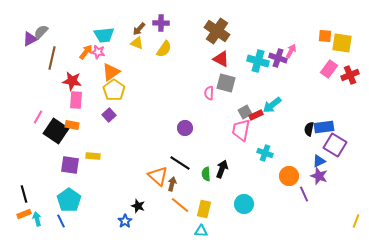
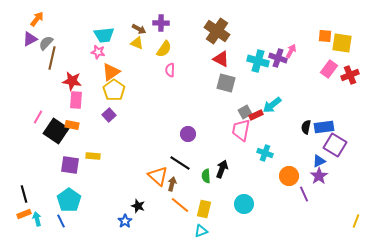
brown arrow at (139, 29): rotated 104 degrees counterclockwise
gray semicircle at (41, 32): moved 5 px right, 11 px down
orange arrow at (86, 52): moved 49 px left, 33 px up
pink semicircle at (209, 93): moved 39 px left, 23 px up
purple circle at (185, 128): moved 3 px right, 6 px down
black semicircle at (309, 129): moved 3 px left, 2 px up
green semicircle at (206, 174): moved 2 px down
purple star at (319, 176): rotated 18 degrees clockwise
cyan triangle at (201, 231): rotated 24 degrees counterclockwise
